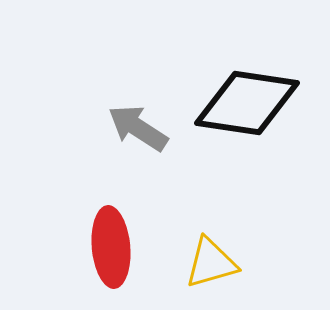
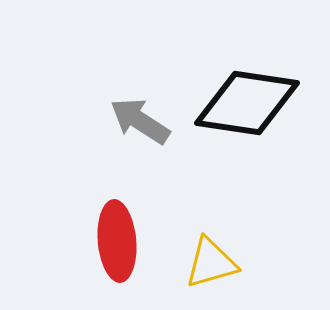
gray arrow: moved 2 px right, 7 px up
red ellipse: moved 6 px right, 6 px up
